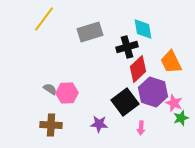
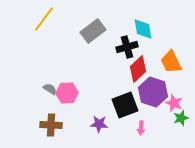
gray rectangle: moved 3 px right, 1 px up; rotated 20 degrees counterclockwise
black square: moved 3 px down; rotated 16 degrees clockwise
